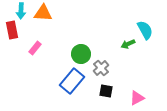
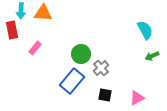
green arrow: moved 24 px right, 12 px down
black square: moved 1 px left, 4 px down
